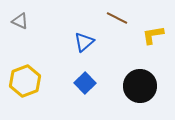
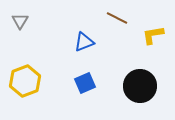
gray triangle: rotated 36 degrees clockwise
blue triangle: rotated 20 degrees clockwise
blue square: rotated 20 degrees clockwise
